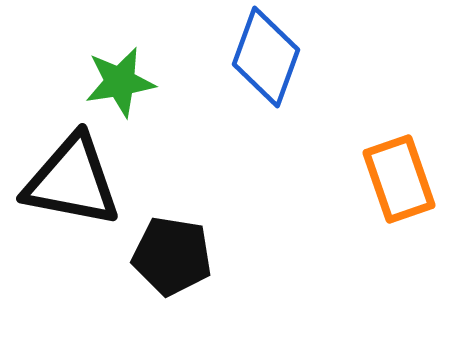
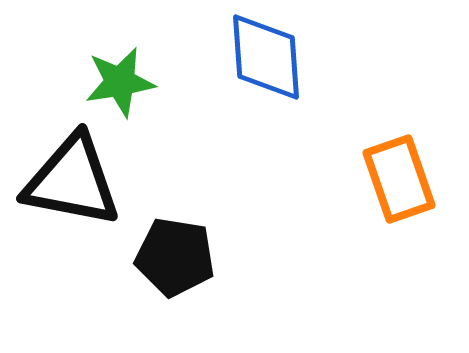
blue diamond: rotated 24 degrees counterclockwise
black pentagon: moved 3 px right, 1 px down
